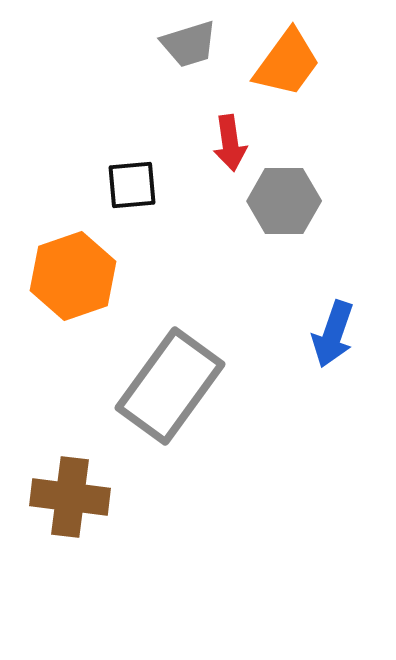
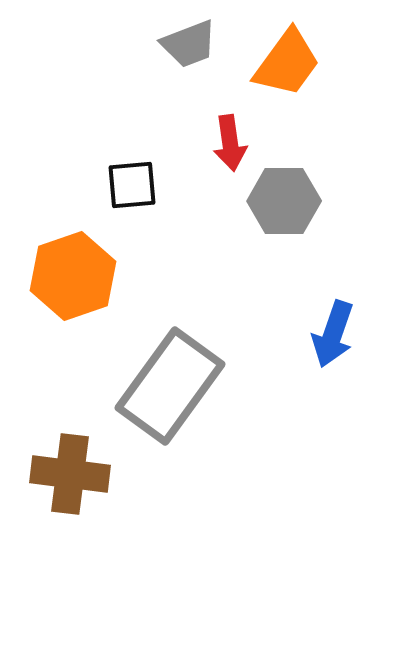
gray trapezoid: rotated 4 degrees counterclockwise
brown cross: moved 23 px up
